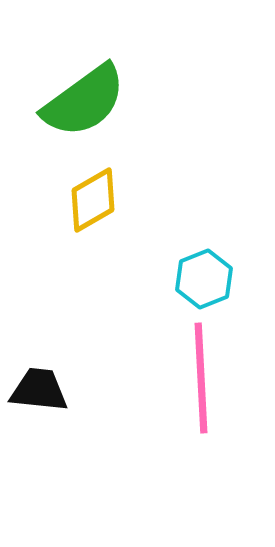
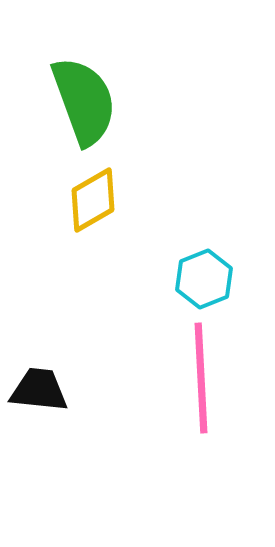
green semicircle: rotated 74 degrees counterclockwise
